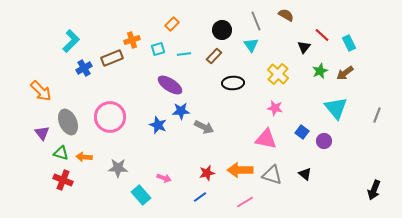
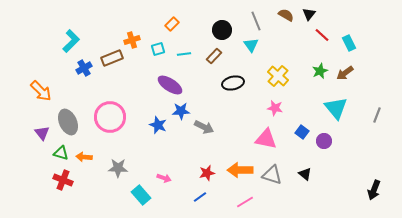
black triangle at (304, 47): moved 5 px right, 33 px up
yellow cross at (278, 74): moved 2 px down
black ellipse at (233, 83): rotated 10 degrees counterclockwise
